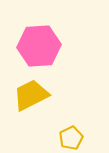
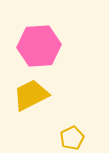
yellow pentagon: moved 1 px right
